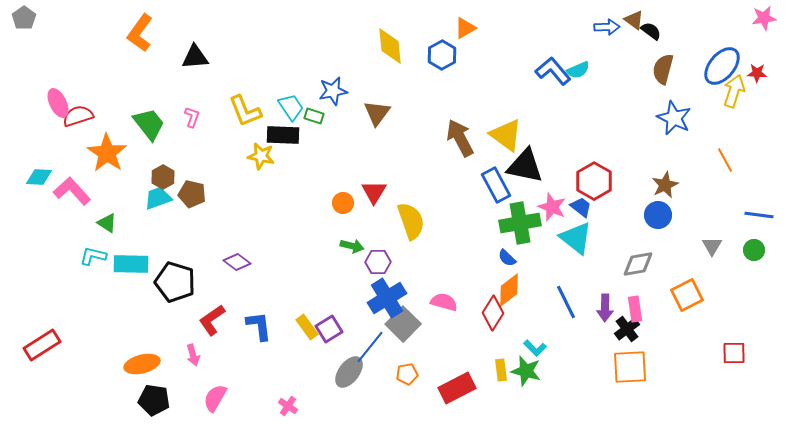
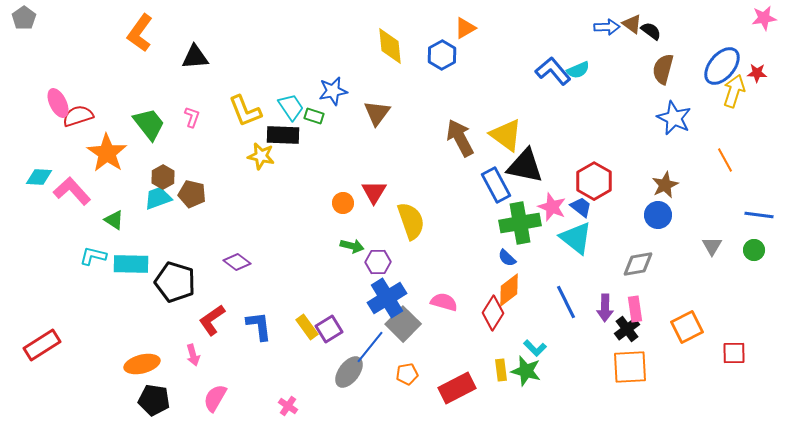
brown triangle at (634, 20): moved 2 px left, 4 px down
green triangle at (107, 223): moved 7 px right, 3 px up
orange square at (687, 295): moved 32 px down
